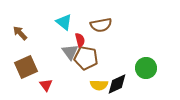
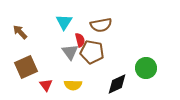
cyan triangle: rotated 24 degrees clockwise
brown arrow: moved 1 px up
brown pentagon: moved 6 px right, 6 px up
yellow semicircle: moved 26 px left
